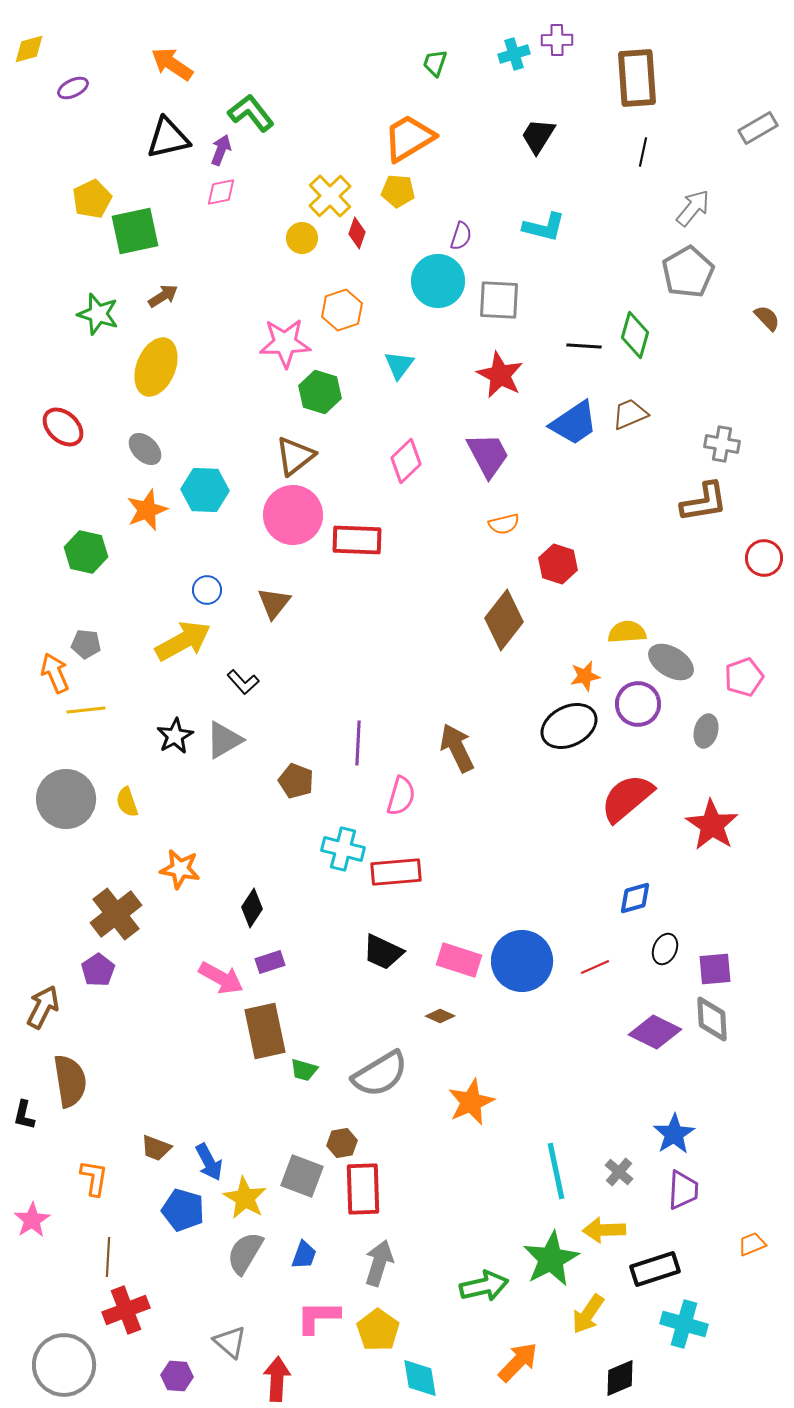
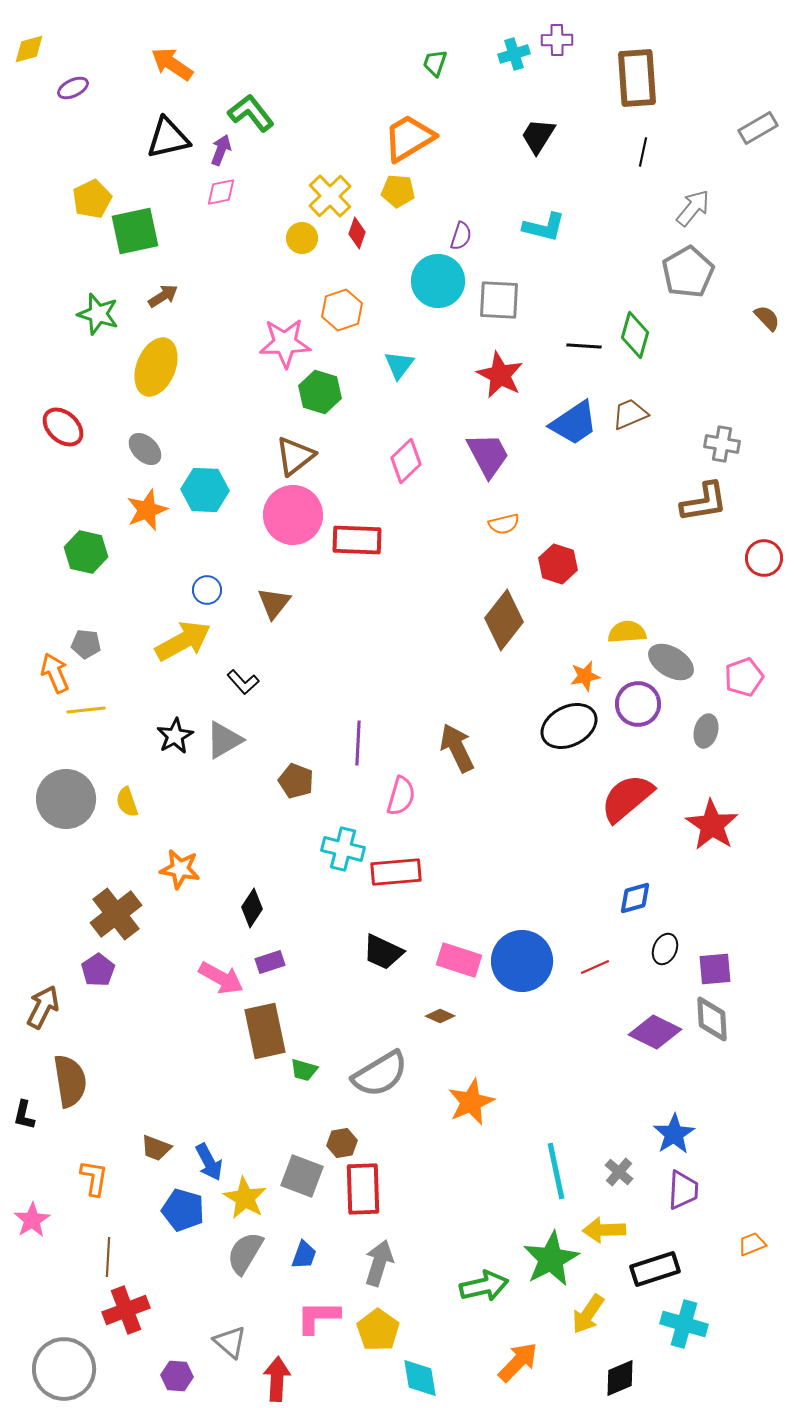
gray circle at (64, 1365): moved 4 px down
